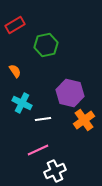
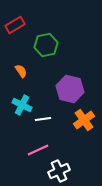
orange semicircle: moved 6 px right
purple hexagon: moved 4 px up
cyan cross: moved 2 px down
white cross: moved 4 px right
